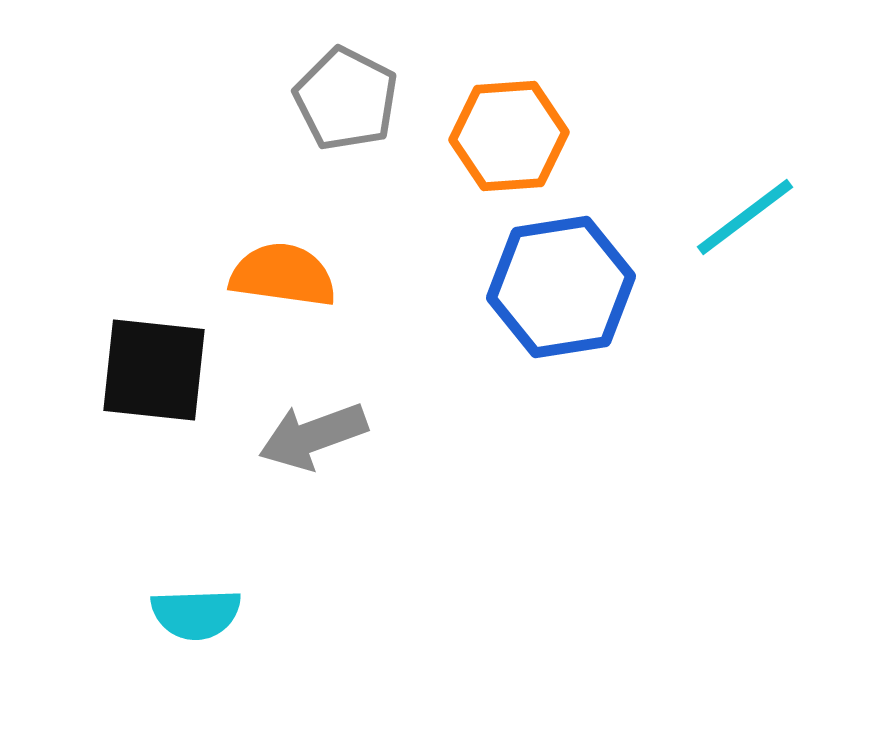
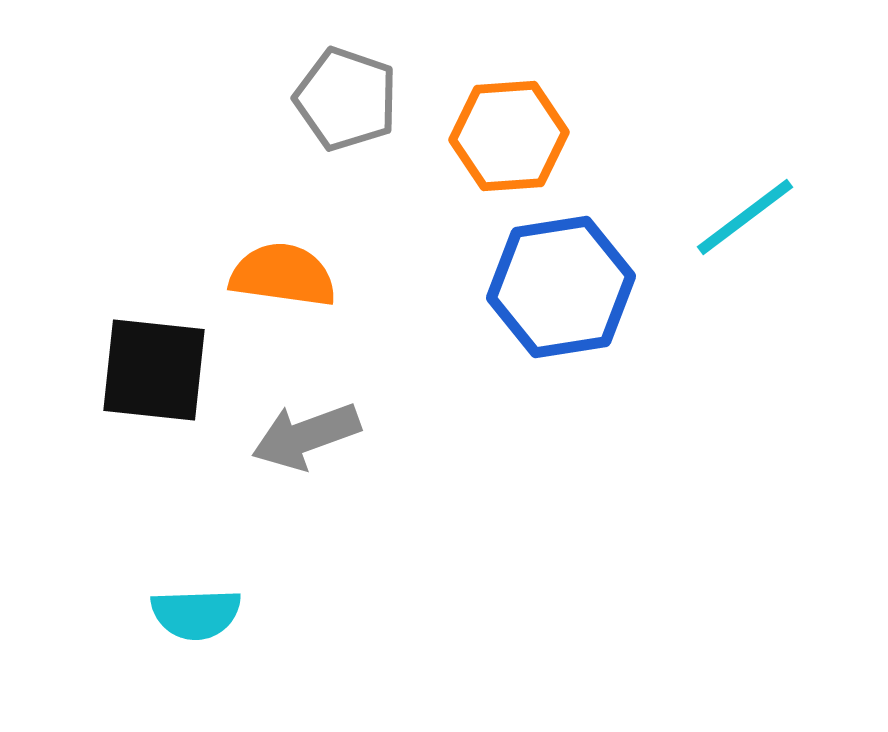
gray pentagon: rotated 8 degrees counterclockwise
gray arrow: moved 7 px left
